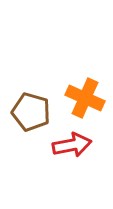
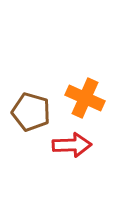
red arrow: rotated 9 degrees clockwise
